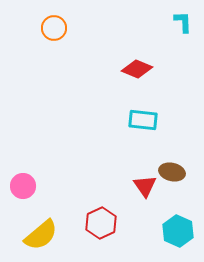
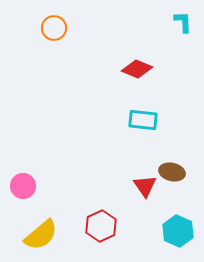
red hexagon: moved 3 px down
